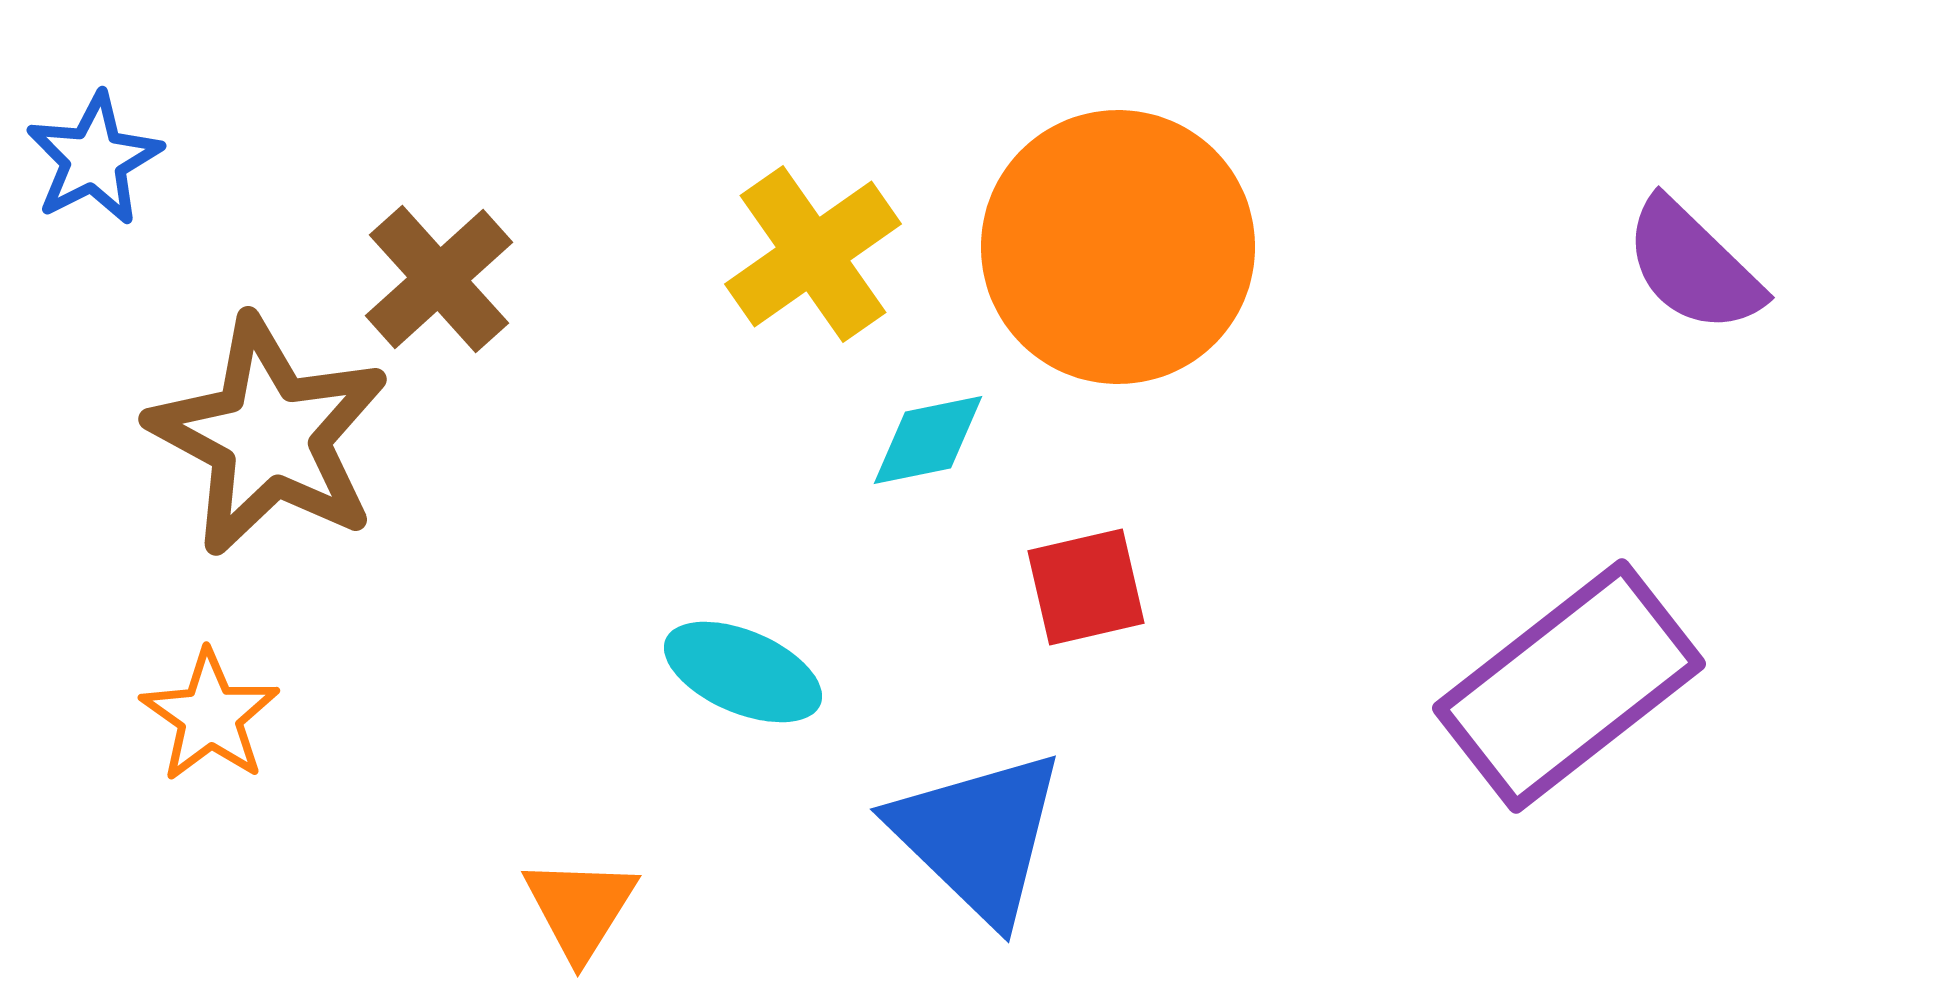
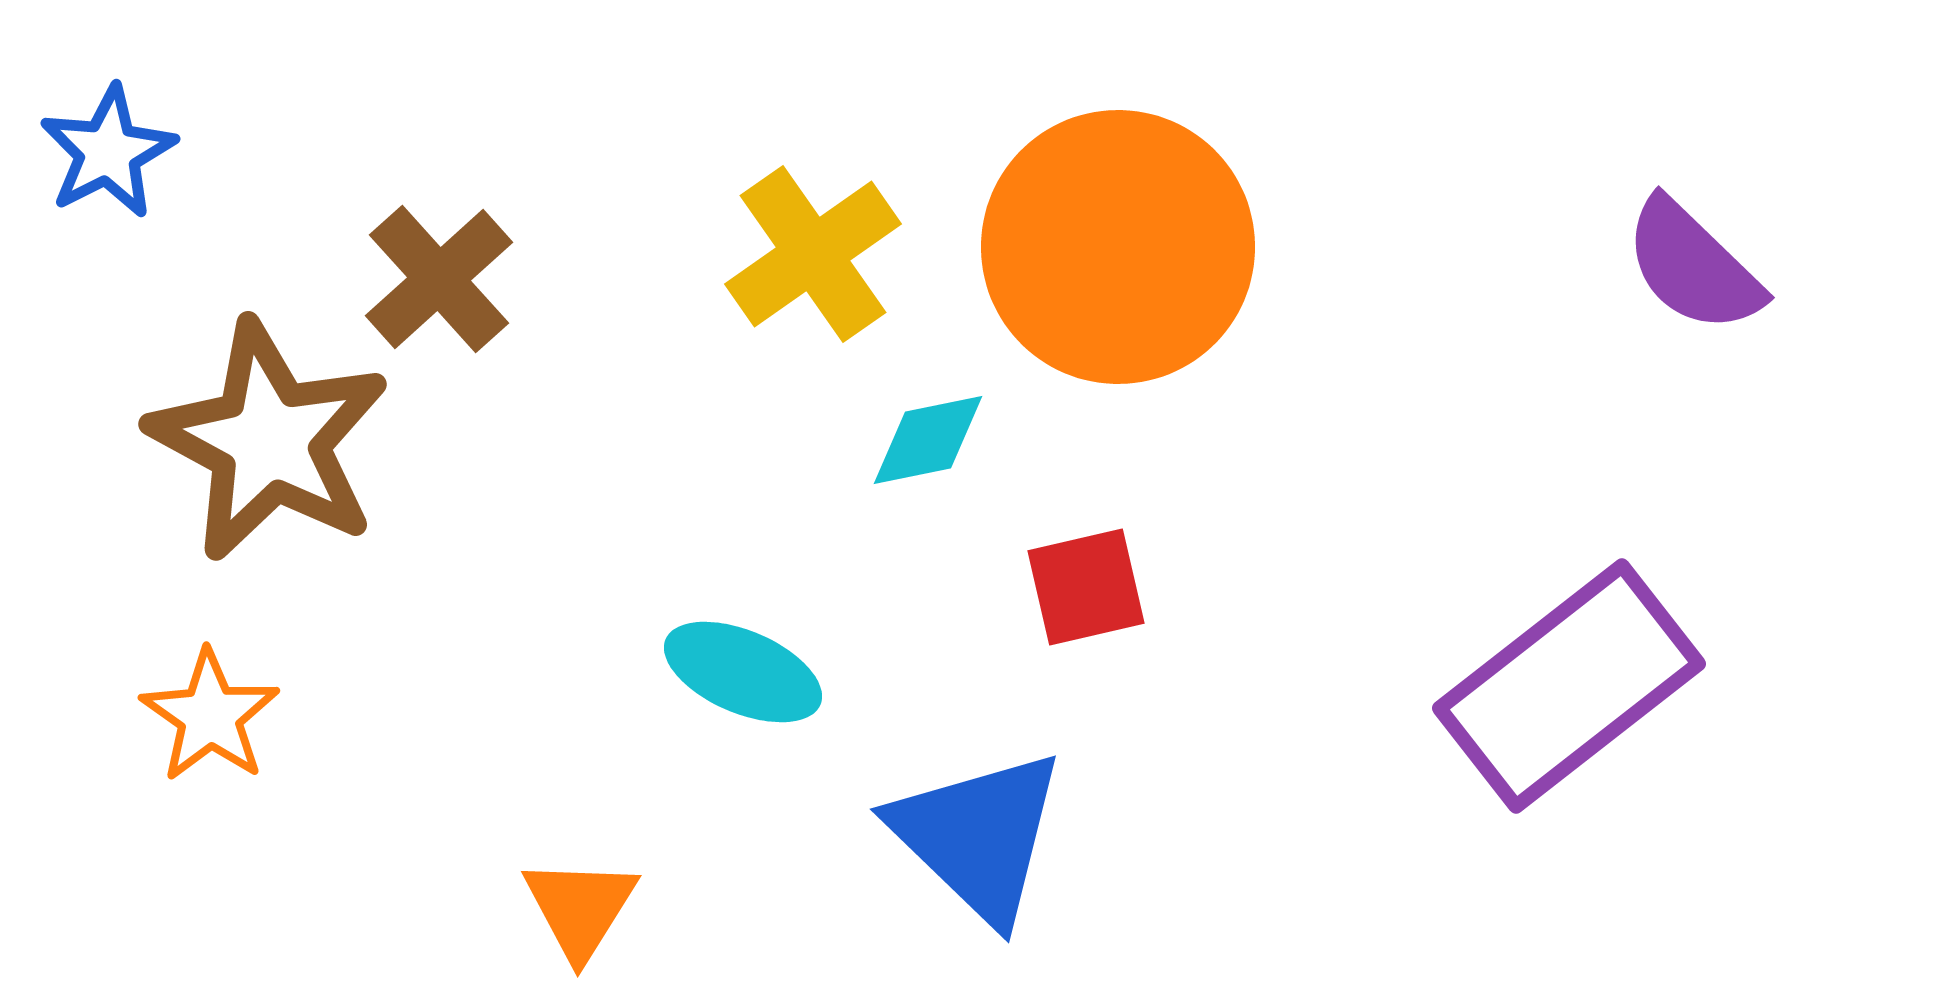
blue star: moved 14 px right, 7 px up
brown star: moved 5 px down
